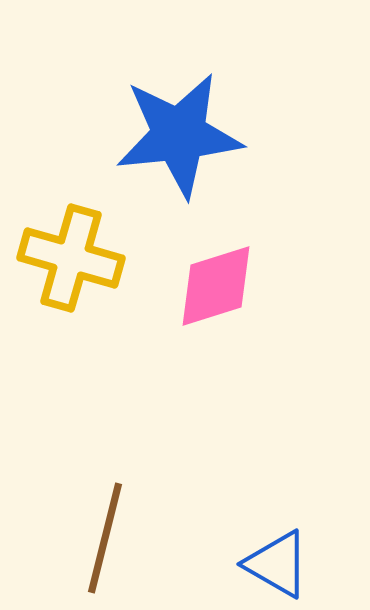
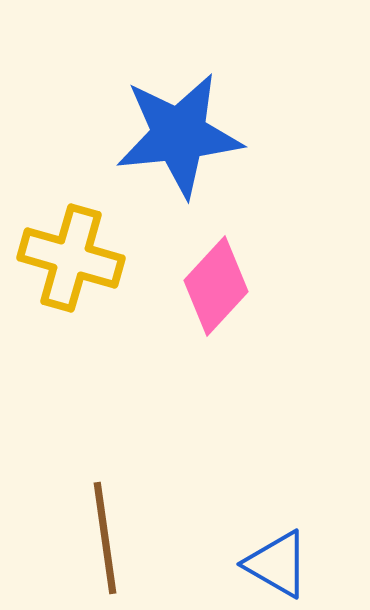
pink diamond: rotated 30 degrees counterclockwise
brown line: rotated 22 degrees counterclockwise
